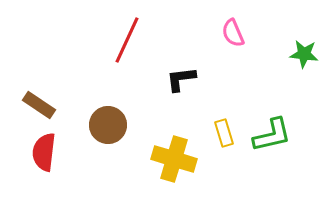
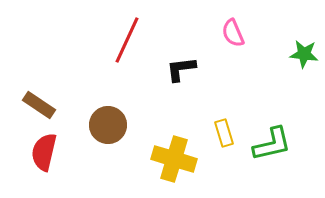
black L-shape: moved 10 px up
green L-shape: moved 9 px down
red semicircle: rotated 6 degrees clockwise
